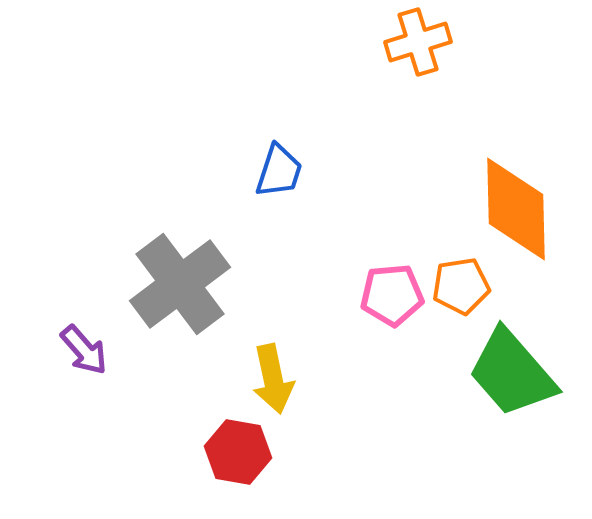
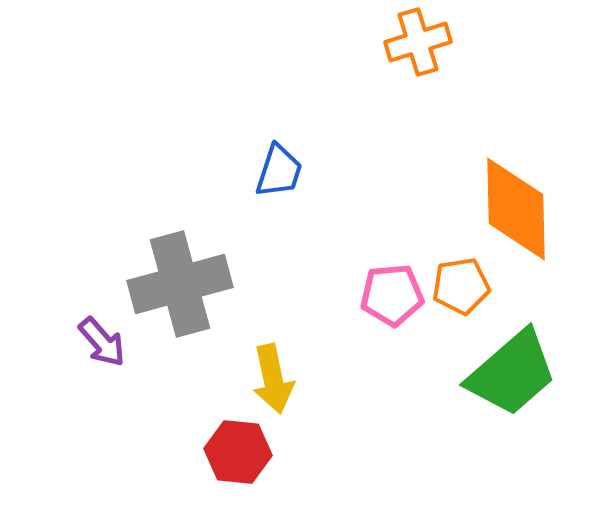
gray cross: rotated 22 degrees clockwise
purple arrow: moved 18 px right, 8 px up
green trapezoid: rotated 90 degrees counterclockwise
red hexagon: rotated 4 degrees counterclockwise
